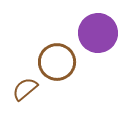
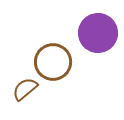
brown circle: moved 4 px left
